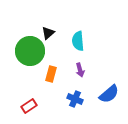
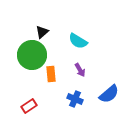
black triangle: moved 6 px left, 1 px up
cyan semicircle: rotated 54 degrees counterclockwise
green circle: moved 2 px right, 4 px down
purple arrow: rotated 16 degrees counterclockwise
orange rectangle: rotated 21 degrees counterclockwise
